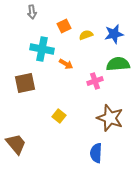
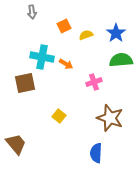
blue star: moved 2 px right, 1 px up; rotated 24 degrees counterclockwise
cyan cross: moved 8 px down
green semicircle: moved 3 px right, 4 px up
pink cross: moved 1 px left, 1 px down
